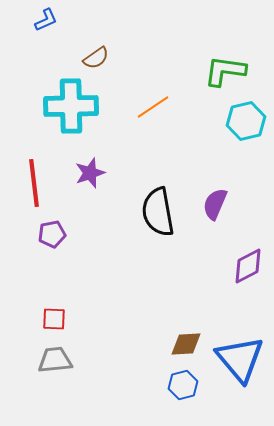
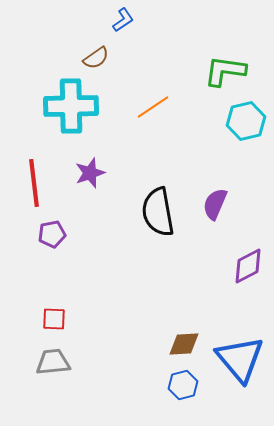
blue L-shape: moved 77 px right; rotated 10 degrees counterclockwise
brown diamond: moved 2 px left
gray trapezoid: moved 2 px left, 2 px down
